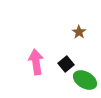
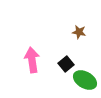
brown star: rotated 24 degrees counterclockwise
pink arrow: moved 4 px left, 2 px up
